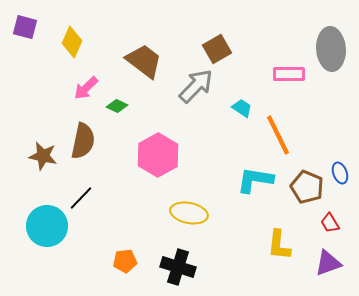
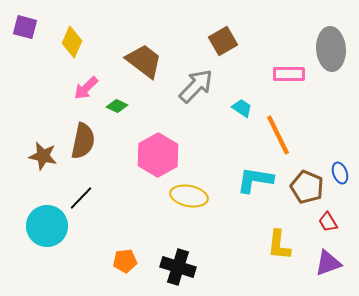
brown square: moved 6 px right, 8 px up
yellow ellipse: moved 17 px up
red trapezoid: moved 2 px left, 1 px up
